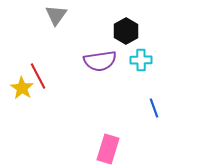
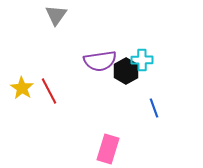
black hexagon: moved 40 px down
cyan cross: moved 1 px right
red line: moved 11 px right, 15 px down
